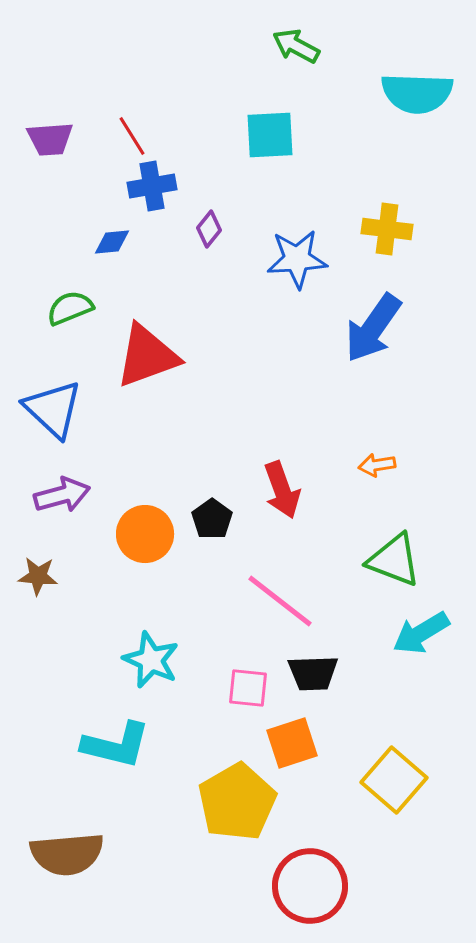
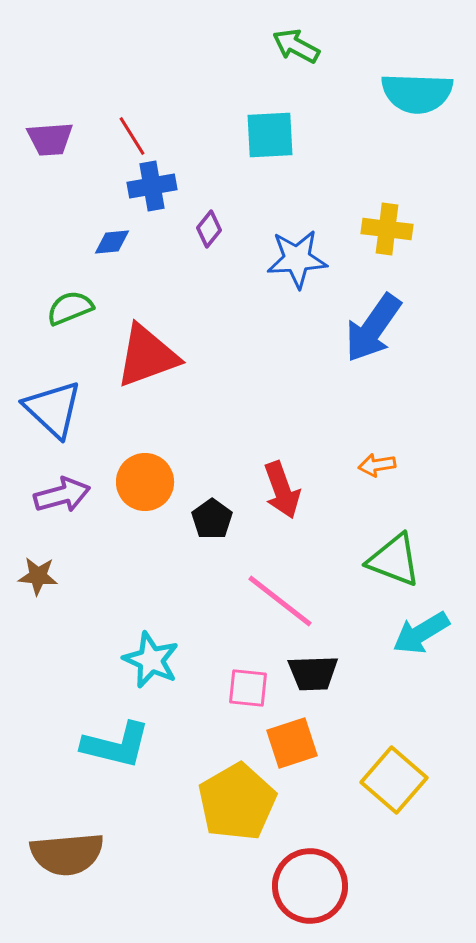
orange circle: moved 52 px up
